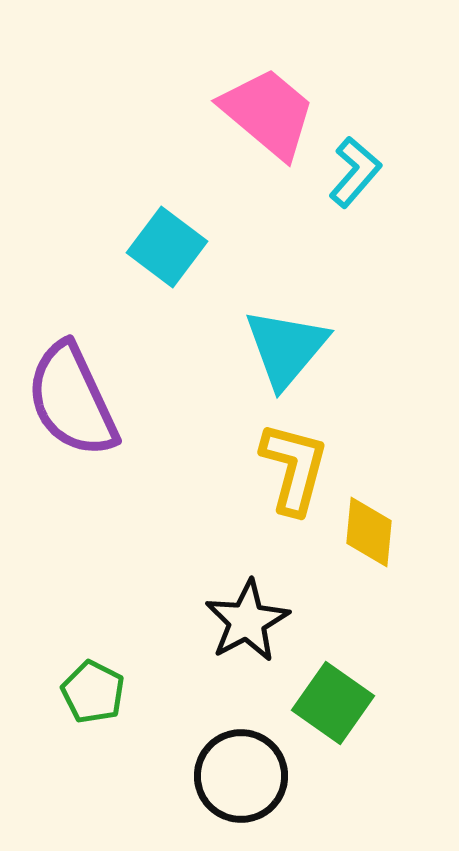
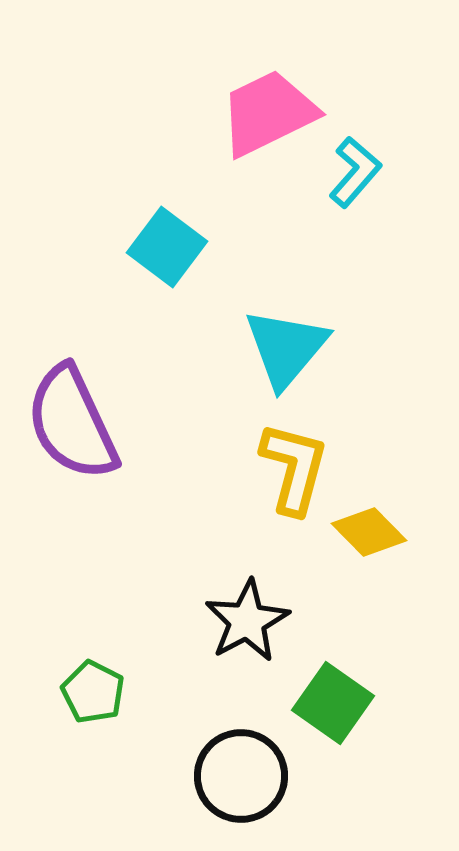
pink trapezoid: rotated 66 degrees counterclockwise
purple semicircle: moved 23 px down
yellow diamond: rotated 50 degrees counterclockwise
